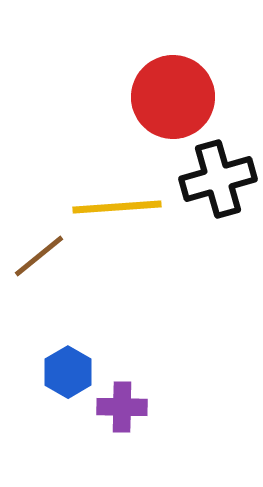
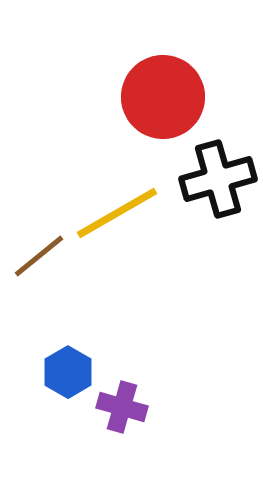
red circle: moved 10 px left
yellow line: moved 6 px down; rotated 26 degrees counterclockwise
purple cross: rotated 15 degrees clockwise
